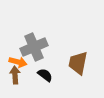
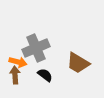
gray cross: moved 2 px right, 1 px down
brown trapezoid: rotated 70 degrees counterclockwise
